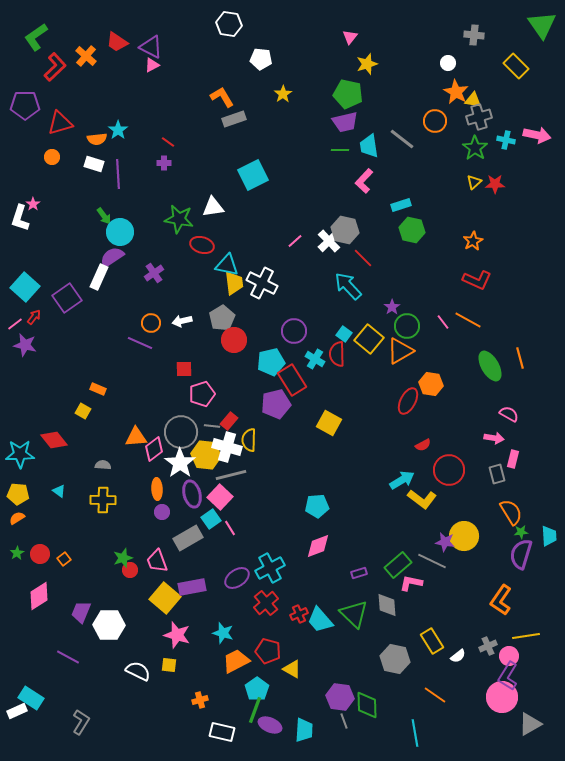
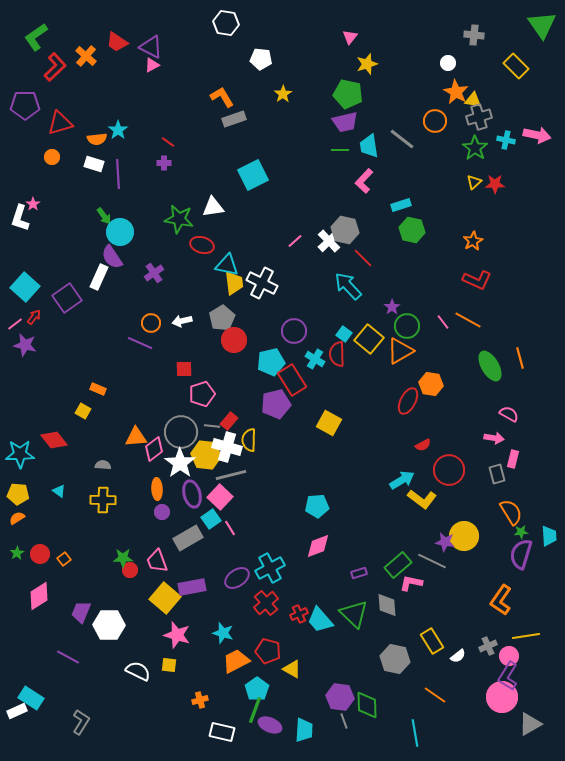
white hexagon at (229, 24): moved 3 px left, 1 px up
purple semicircle at (112, 257): rotated 90 degrees counterclockwise
green star at (123, 558): rotated 18 degrees clockwise
